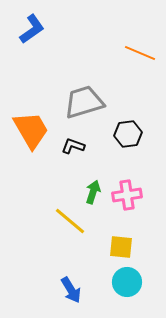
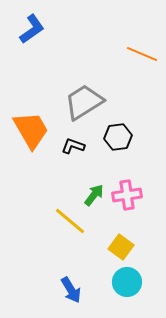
orange line: moved 2 px right, 1 px down
gray trapezoid: rotated 15 degrees counterclockwise
black hexagon: moved 10 px left, 3 px down
green arrow: moved 1 px right, 3 px down; rotated 20 degrees clockwise
yellow square: rotated 30 degrees clockwise
